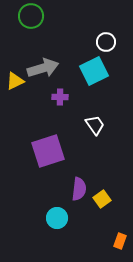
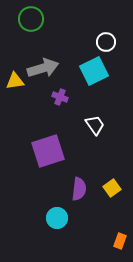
green circle: moved 3 px down
yellow triangle: rotated 18 degrees clockwise
purple cross: rotated 21 degrees clockwise
yellow square: moved 10 px right, 11 px up
